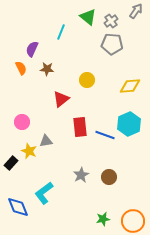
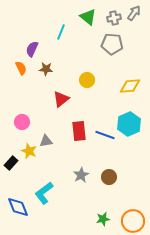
gray arrow: moved 2 px left, 2 px down
gray cross: moved 3 px right, 3 px up; rotated 24 degrees clockwise
brown star: moved 1 px left
red rectangle: moved 1 px left, 4 px down
